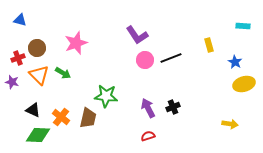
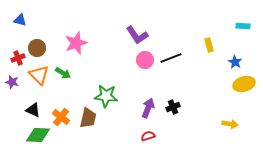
purple arrow: rotated 48 degrees clockwise
